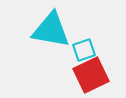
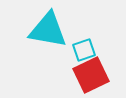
cyan triangle: moved 3 px left
